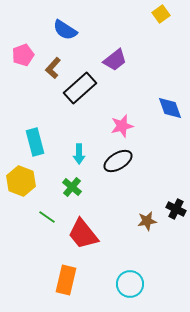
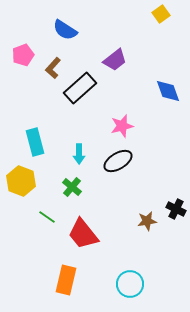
blue diamond: moved 2 px left, 17 px up
